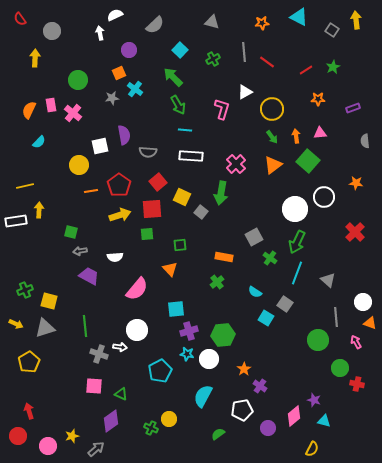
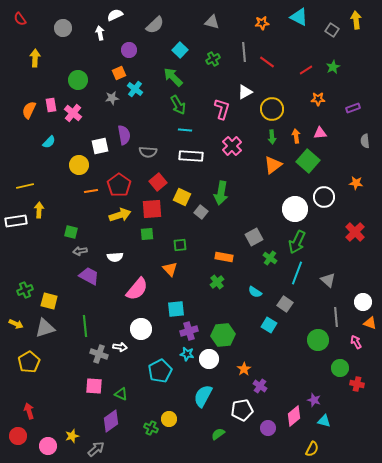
gray circle at (52, 31): moved 11 px right, 3 px up
green arrow at (272, 137): rotated 32 degrees clockwise
cyan semicircle at (39, 142): moved 10 px right
pink cross at (236, 164): moved 4 px left, 18 px up
cyan square at (266, 318): moved 3 px right, 7 px down
white circle at (137, 330): moved 4 px right, 1 px up
